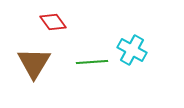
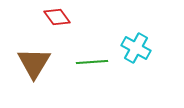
red diamond: moved 4 px right, 5 px up
cyan cross: moved 4 px right, 2 px up
